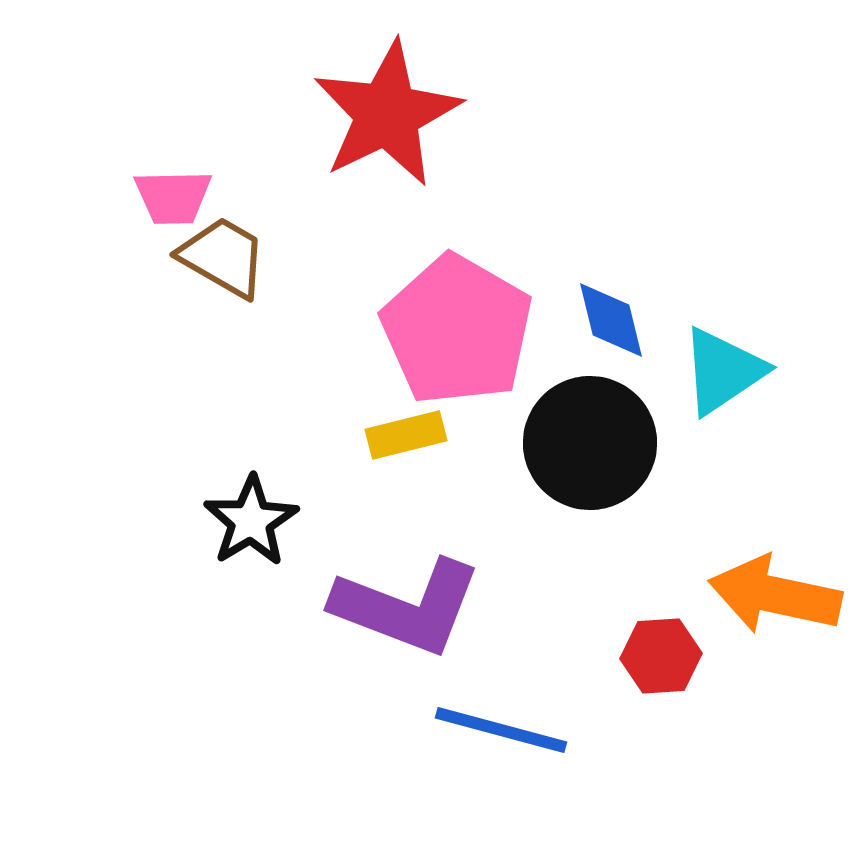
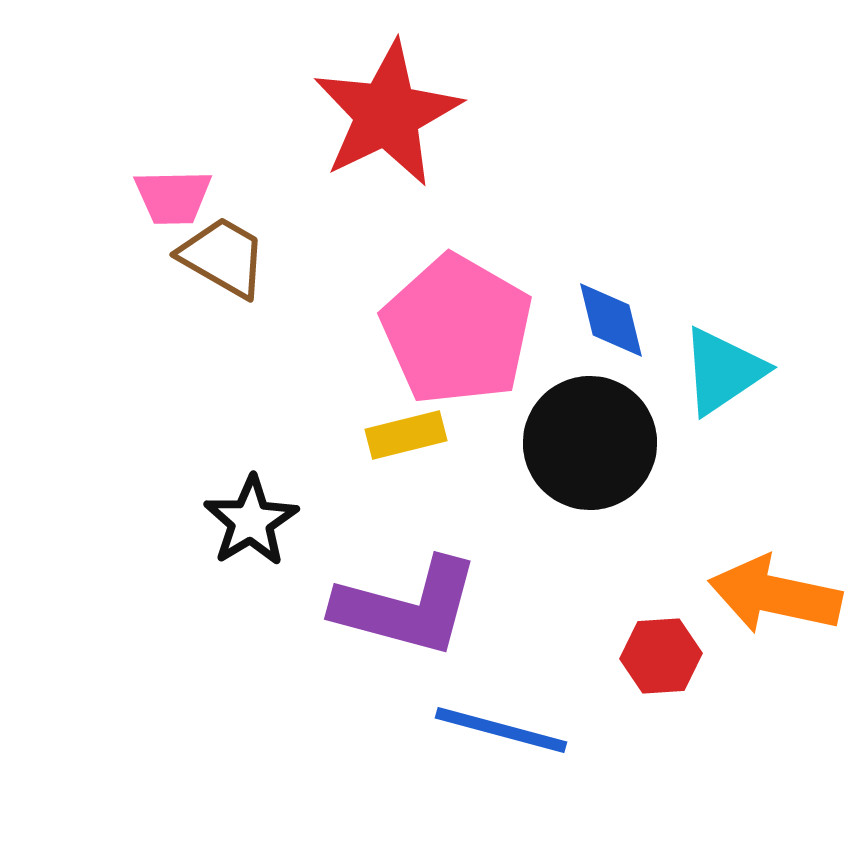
purple L-shape: rotated 6 degrees counterclockwise
